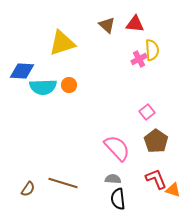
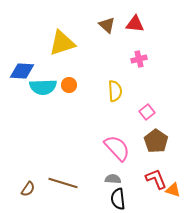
yellow semicircle: moved 37 px left, 41 px down
pink cross: rotated 14 degrees clockwise
